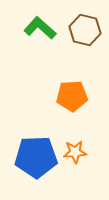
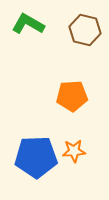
green L-shape: moved 12 px left, 4 px up; rotated 12 degrees counterclockwise
orange star: moved 1 px left, 1 px up
